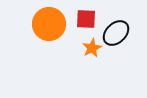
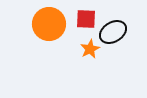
black ellipse: moved 3 px left, 1 px up; rotated 12 degrees clockwise
orange star: moved 2 px left, 1 px down
